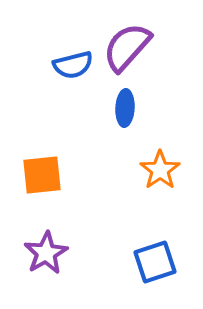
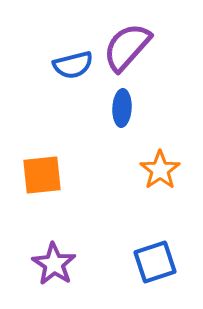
blue ellipse: moved 3 px left
purple star: moved 8 px right, 11 px down; rotated 9 degrees counterclockwise
